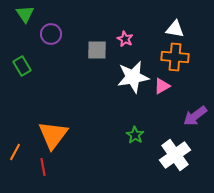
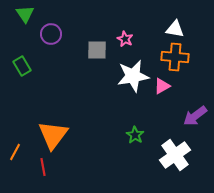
white star: moved 1 px up
